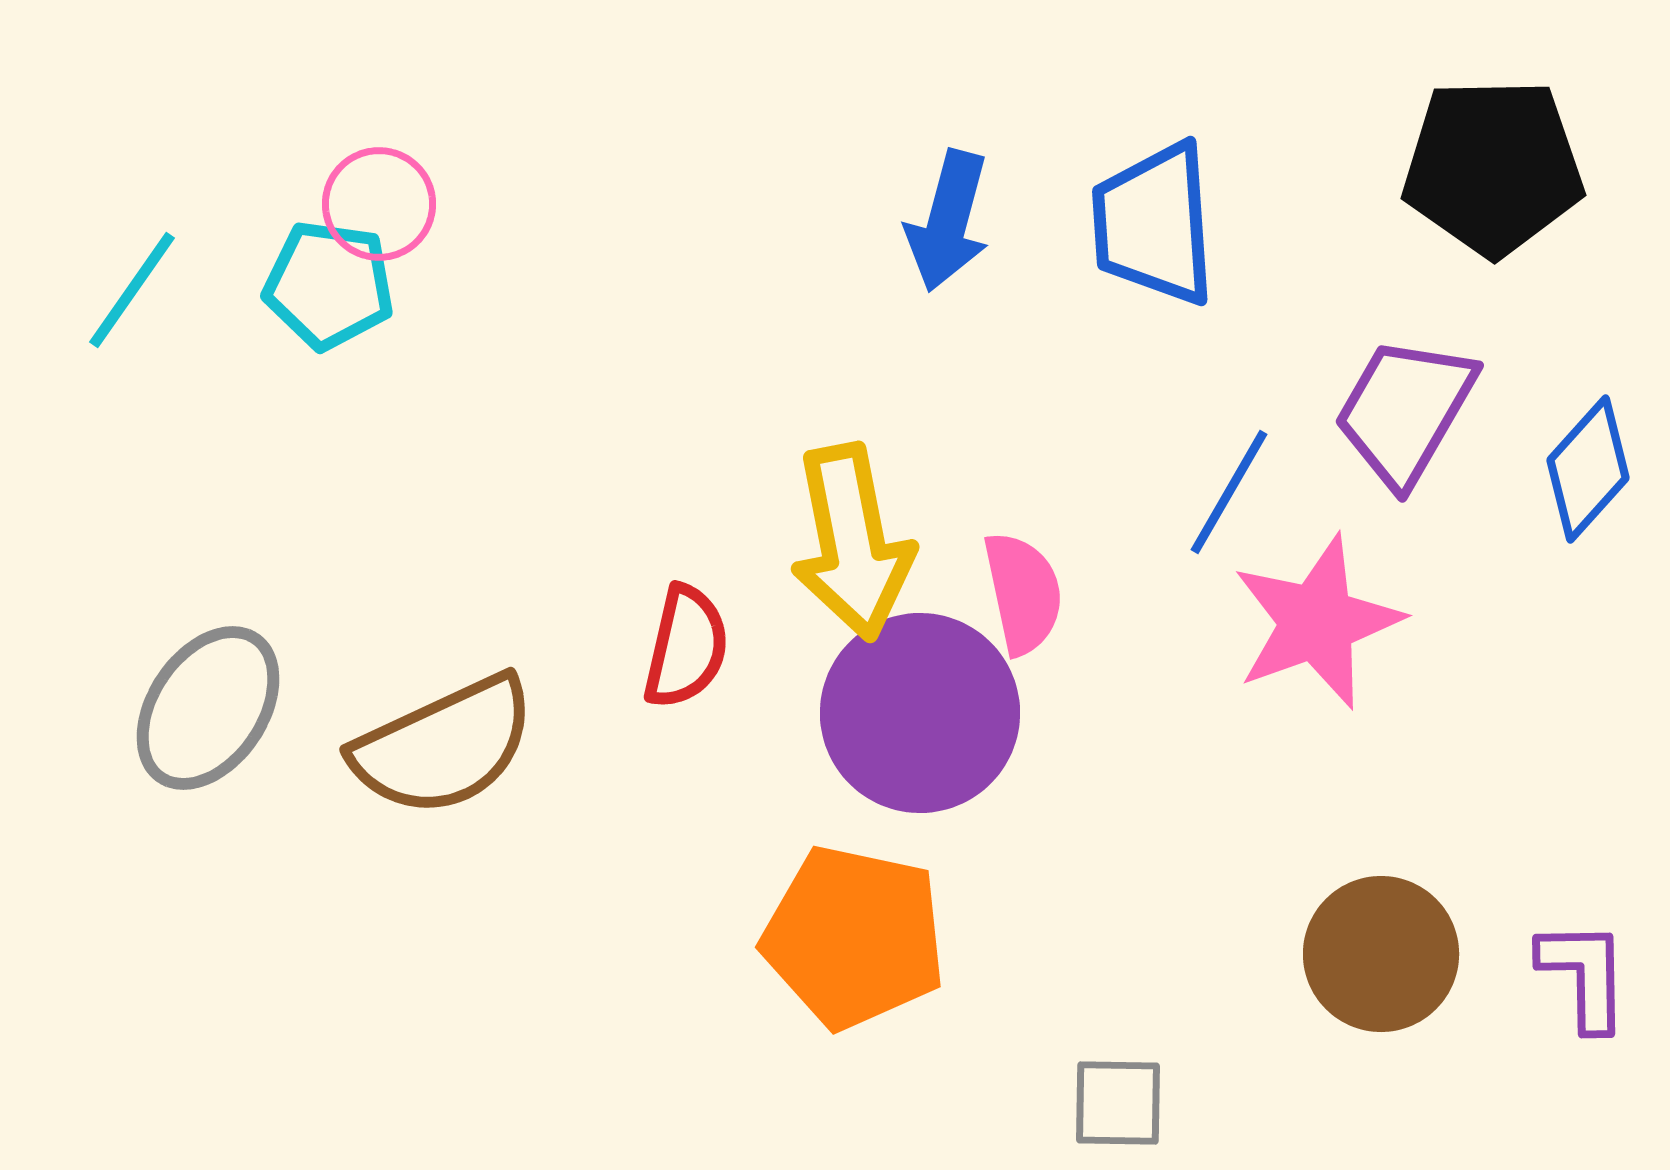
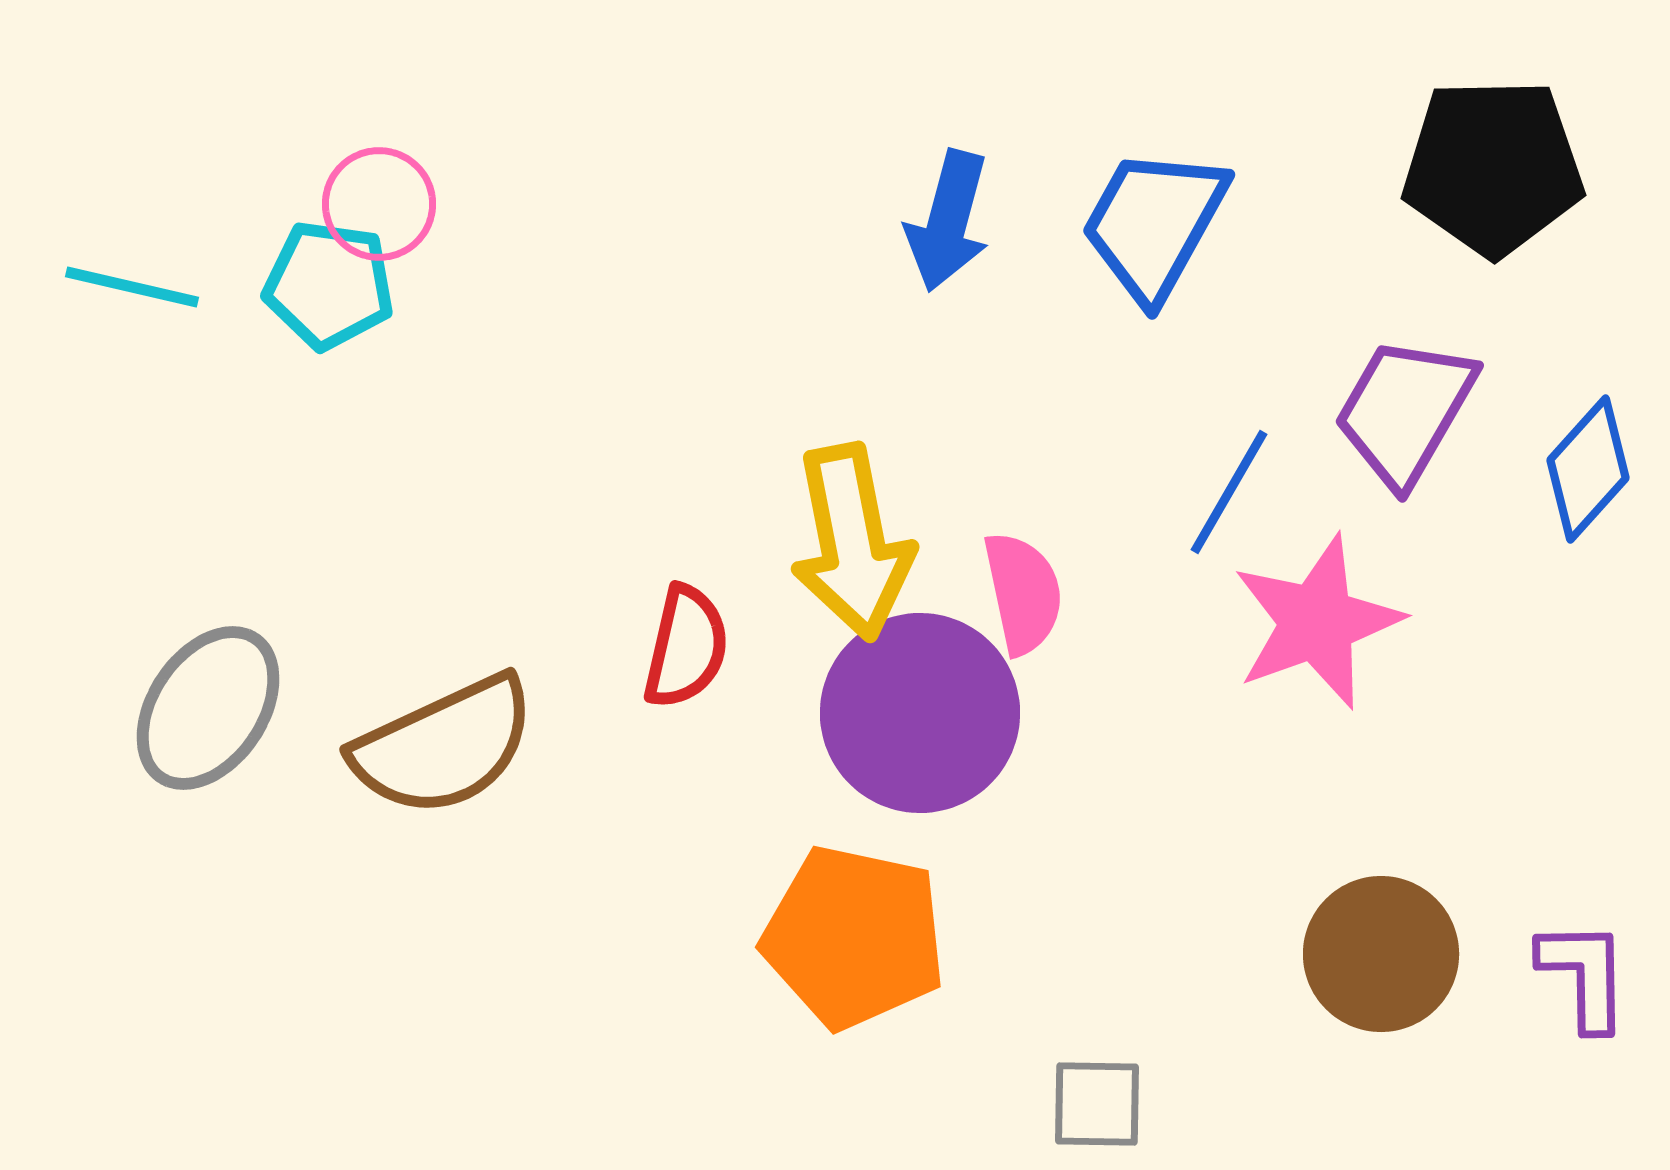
blue trapezoid: rotated 33 degrees clockwise
cyan line: moved 3 px up; rotated 68 degrees clockwise
gray square: moved 21 px left, 1 px down
